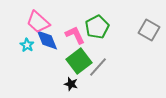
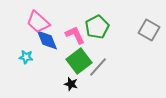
cyan star: moved 1 px left, 12 px down; rotated 24 degrees counterclockwise
